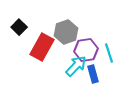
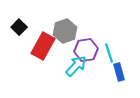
gray hexagon: moved 1 px left, 1 px up
red rectangle: moved 1 px right, 1 px up
blue rectangle: moved 26 px right, 2 px up
